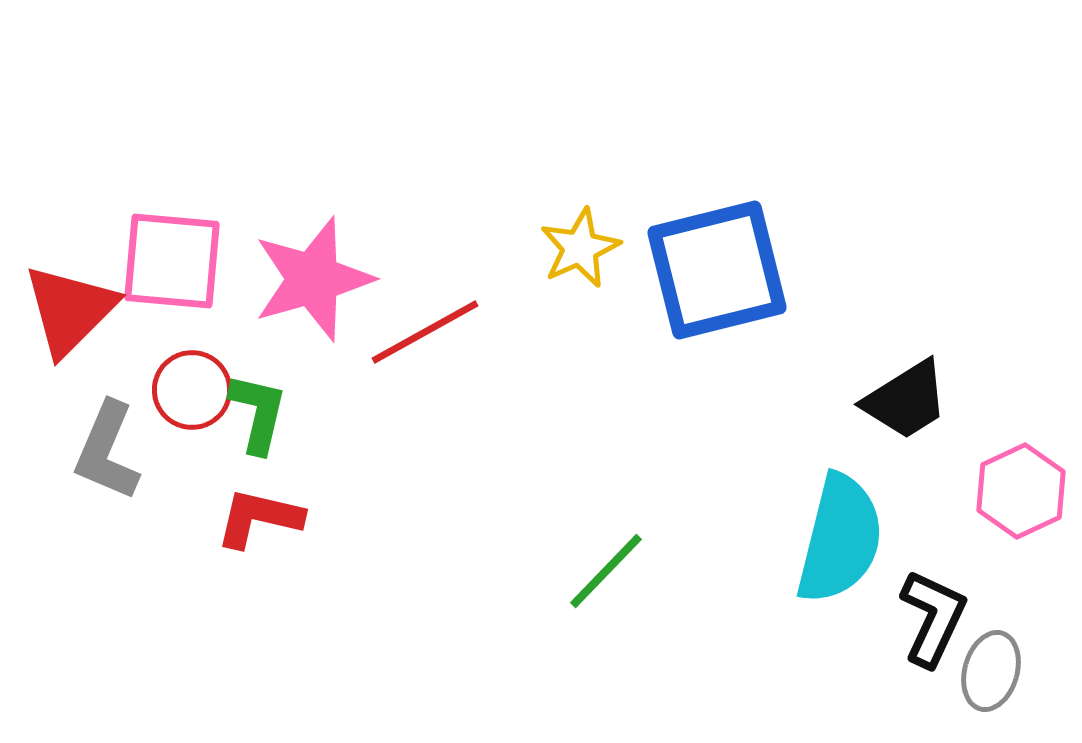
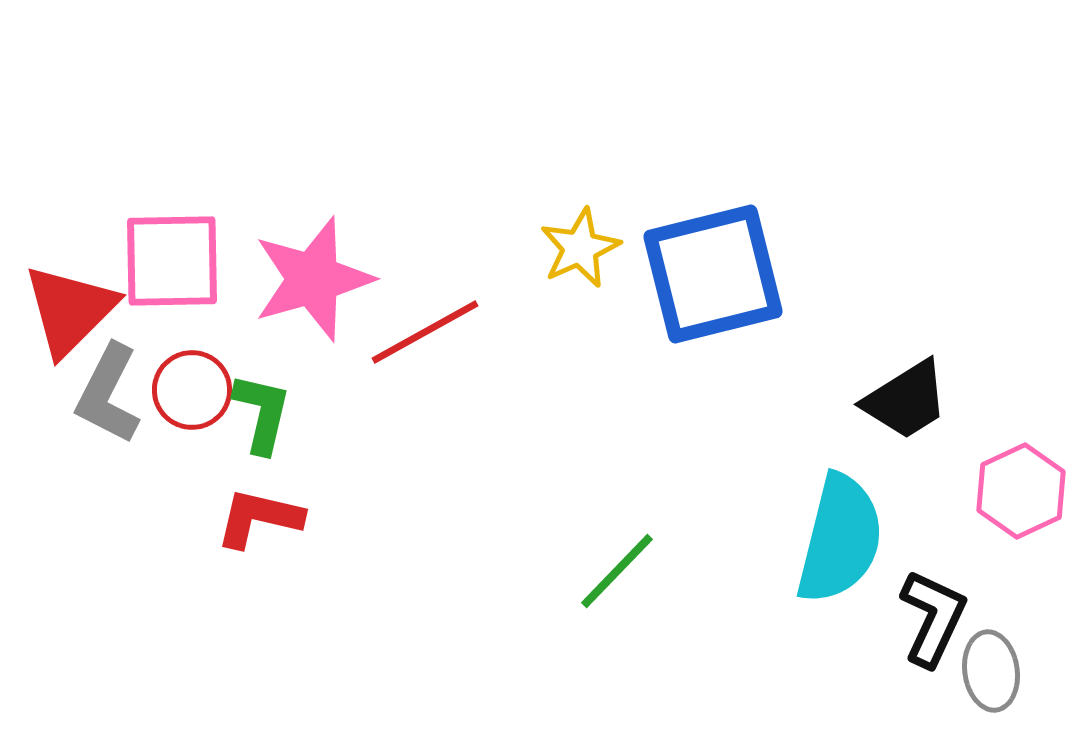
pink square: rotated 6 degrees counterclockwise
blue square: moved 4 px left, 4 px down
green L-shape: moved 4 px right
gray L-shape: moved 1 px right, 57 px up; rotated 4 degrees clockwise
green line: moved 11 px right
gray ellipse: rotated 24 degrees counterclockwise
